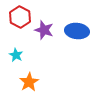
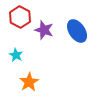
blue ellipse: rotated 50 degrees clockwise
